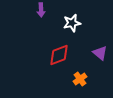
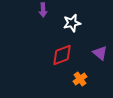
purple arrow: moved 2 px right
red diamond: moved 3 px right
